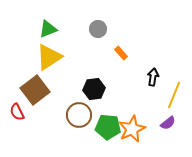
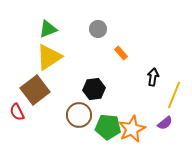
purple semicircle: moved 3 px left
